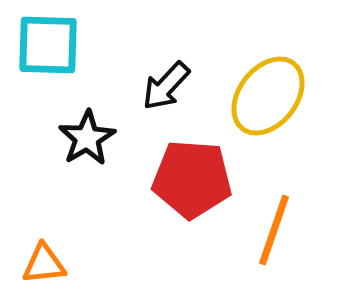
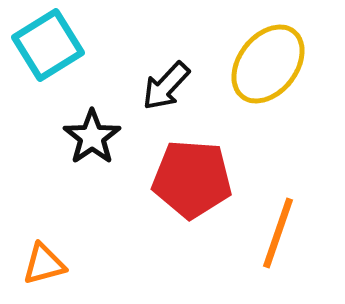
cyan square: rotated 34 degrees counterclockwise
yellow ellipse: moved 32 px up
black star: moved 5 px right, 1 px up; rotated 4 degrees counterclockwise
orange line: moved 4 px right, 3 px down
orange triangle: rotated 9 degrees counterclockwise
